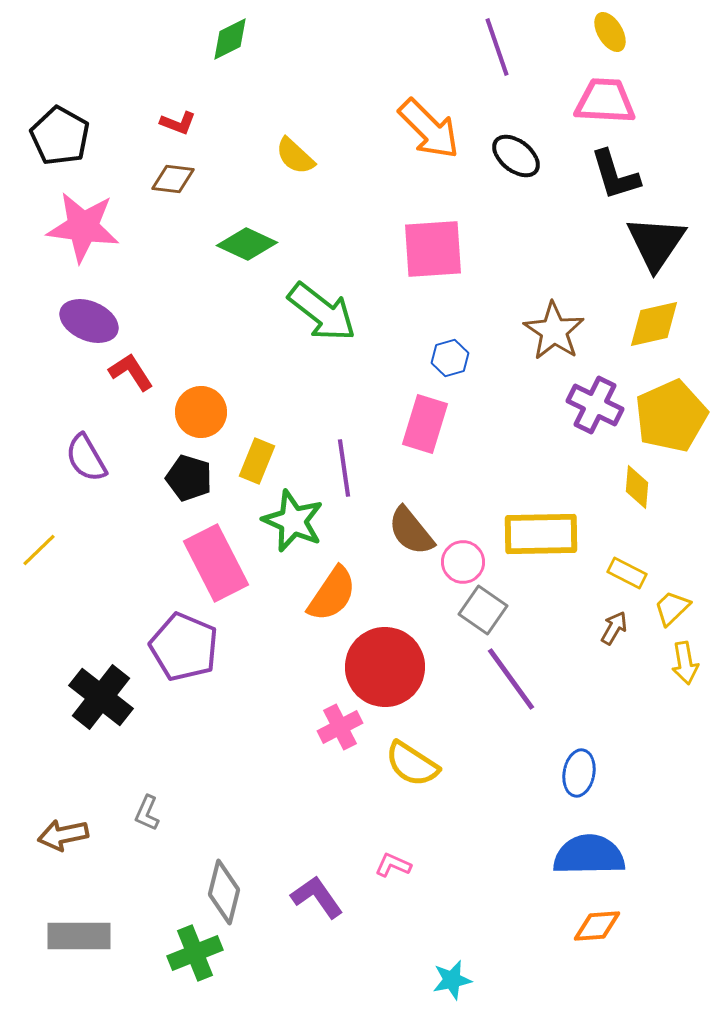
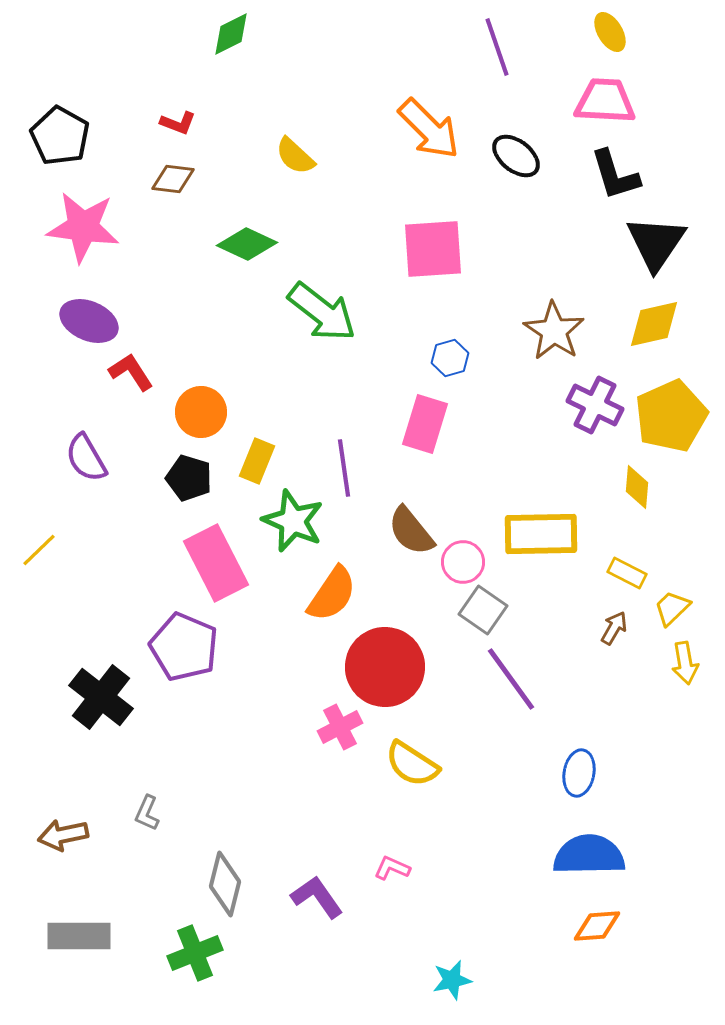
green diamond at (230, 39): moved 1 px right, 5 px up
pink L-shape at (393, 865): moved 1 px left, 3 px down
gray diamond at (224, 892): moved 1 px right, 8 px up
